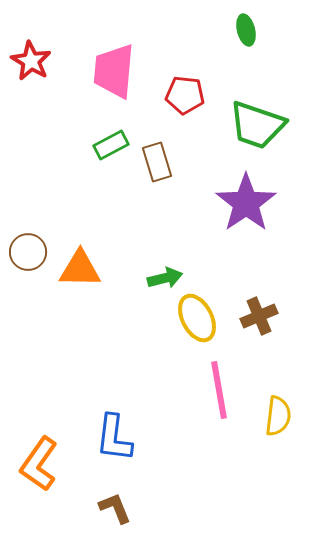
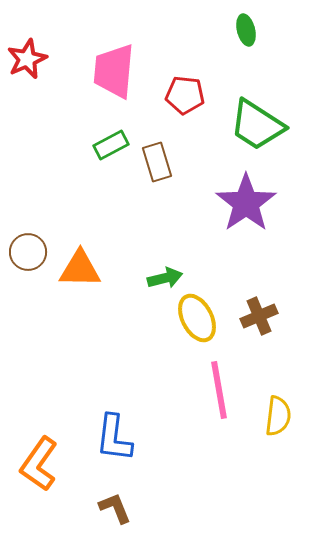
red star: moved 4 px left, 2 px up; rotated 18 degrees clockwise
green trapezoid: rotated 14 degrees clockwise
